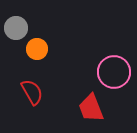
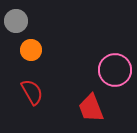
gray circle: moved 7 px up
orange circle: moved 6 px left, 1 px down
pink circle: moved 1 px right, 2 px up
